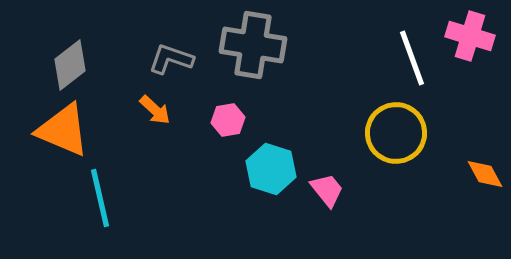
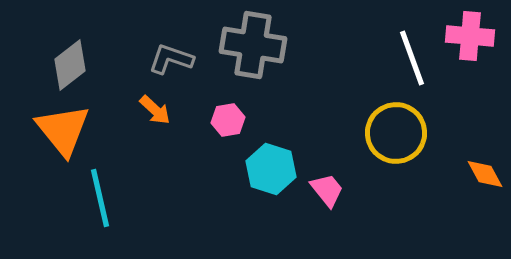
pink cross: rotated 12 degrees counterclockwise
orange triangle: rotated 28 degrees clockwise
